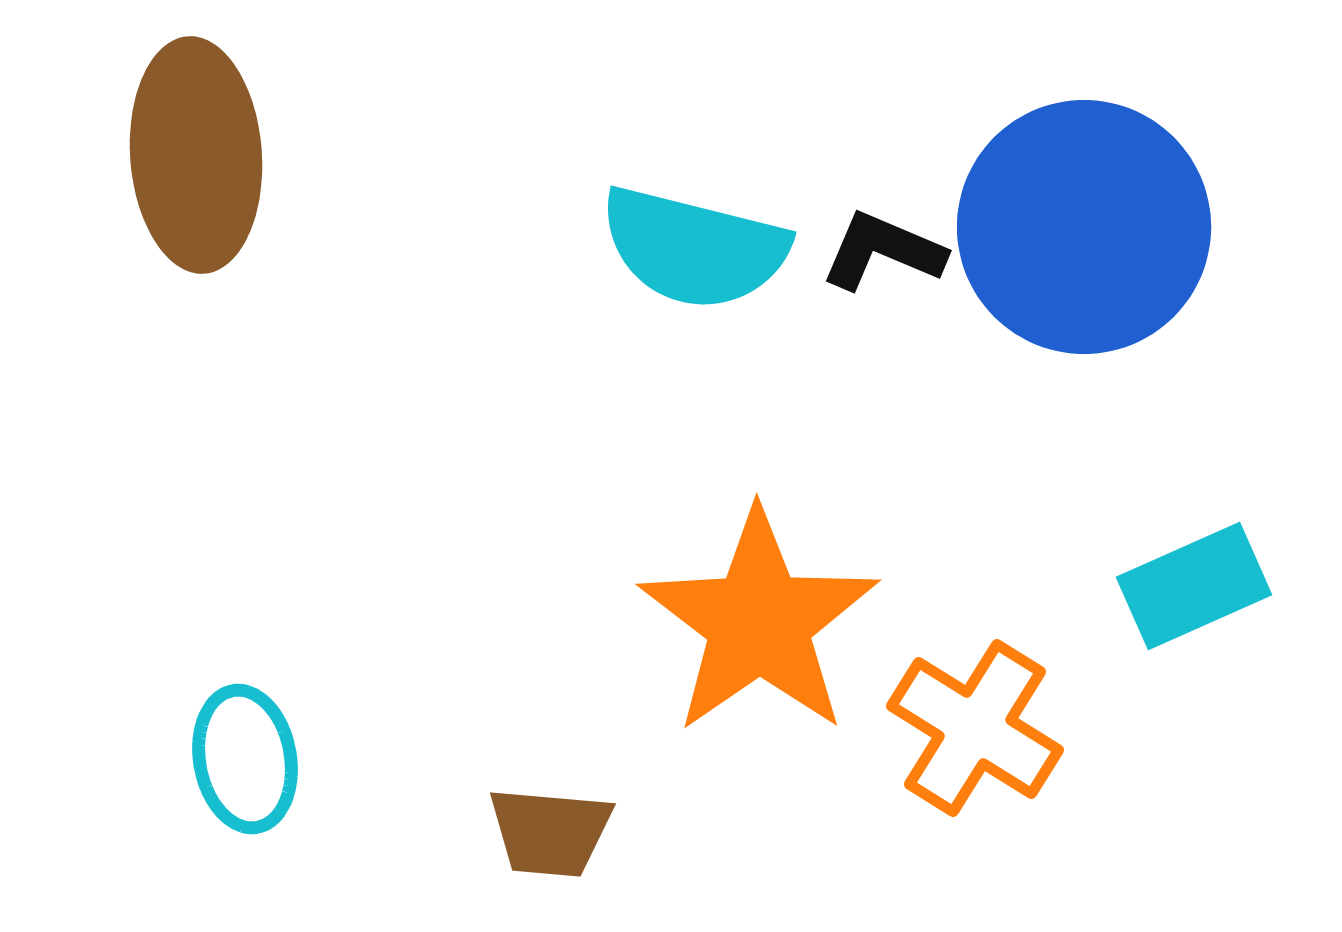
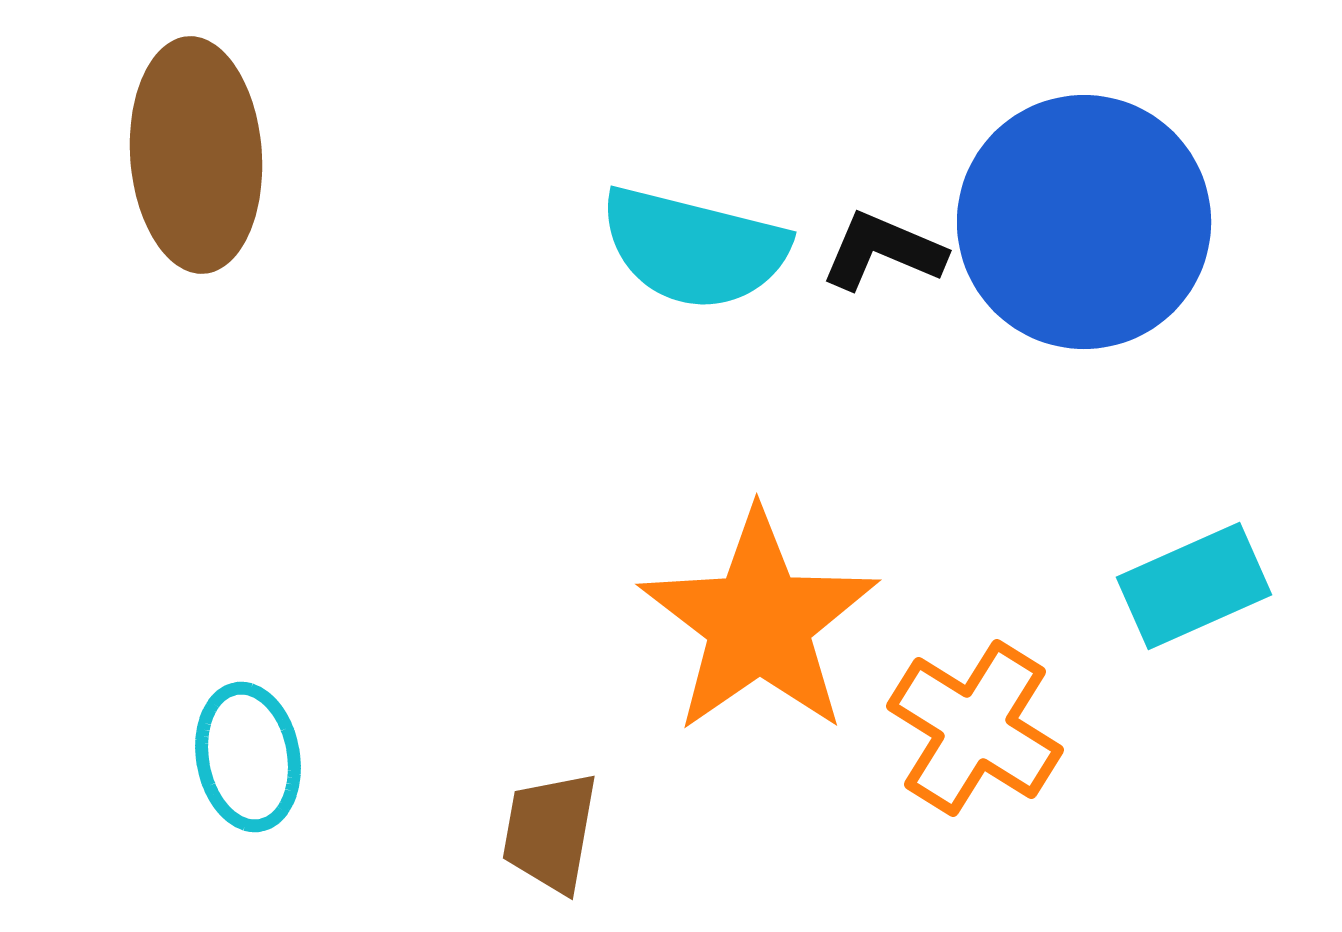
blue circle: moved 5 px up
cyan ellipse: moved 3 px right, 2 px up
brown trapezoid: rotated 95 degrees clockwise
